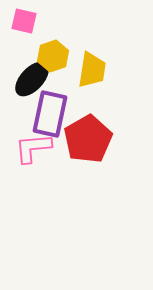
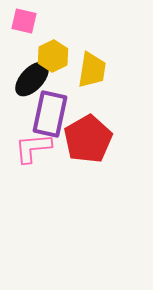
yellow hexagon: rotated 8 degrees counterclockwise
